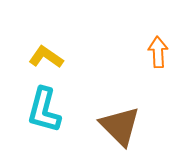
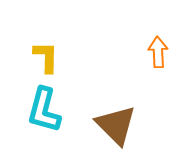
yellow L-shape: rotated 56 degrees clockwise
brown triangle: moved 4 px left, 1 px up
